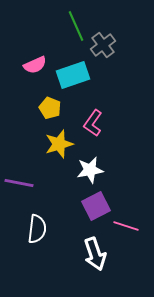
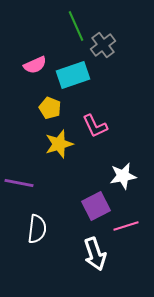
pink L-shape: moved 2 px right, 3 px down; rotated 60 degrees counterclockwise
white star: moved 33 px right, 6 px down
pink line: rotated 35 degrees counterclockwise
